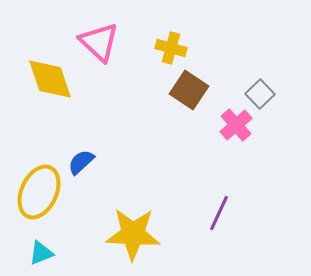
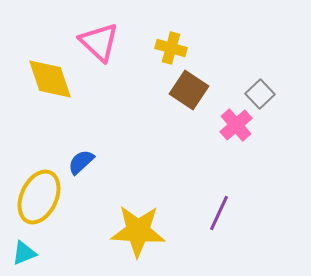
yellow ellipse: moved 5 px down
yellow star: moved 5 px right, 3 px up
cyan triangle: moved 17 px left
